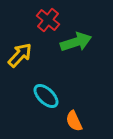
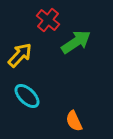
green arrow: rotated 16 degrees counterclockwise
cyan ellipse: moved 19 px left
